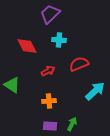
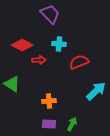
purple trapezoid: rotated 90 degrees clockwise
cyan cross: moved 4 px down
red diamond: moved 5 px left, 1 px up; rotated 35 degrees counterclockwise
red semicircle: moved 2 px up
red arrow: moved 9 px left, 11 px up; rotated 24 degrees clockwise
green triangle: moved 1 px up
cyan arrow: moved 1 px right
purple rectangle: moved 1 px left, 2 px up
